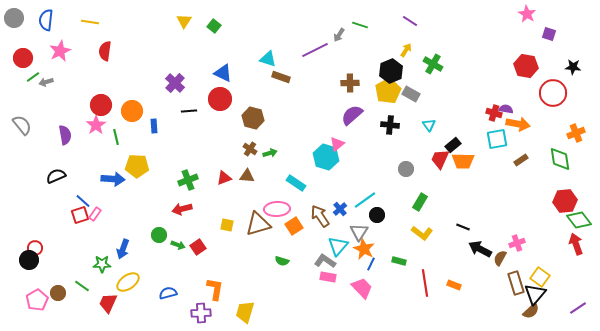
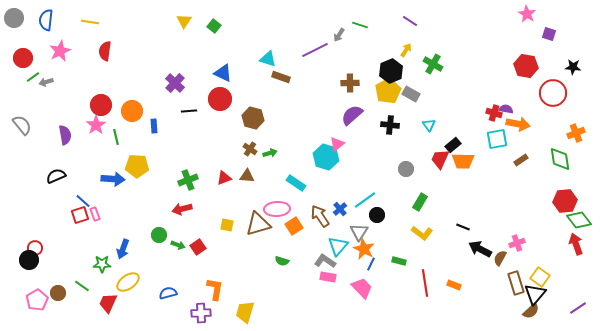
pink rectangle at (95, 214): rotated 56 degrees counterclockwise
